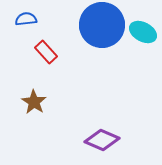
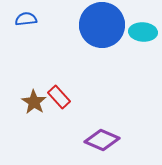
cyan ellipse: rotated 24 degrees counterclockwise
red rectangle: moved 13 px right, 45 px down
